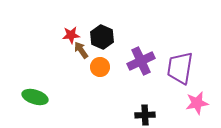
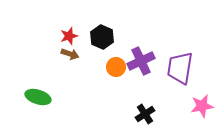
red star: moved 2 px left, 1 px down; rotated 12 degrees counterclockwise
brown arrow: moved 11 px left, 4 px down; rotated 144 degrees clockwise
orange circle: moved 16 px right
green ellipse: moved 3 px right
pink star: moved 5 px right, 3 px down
black cross: moved 1 px up; rotated 30 degrees counterclockwise
